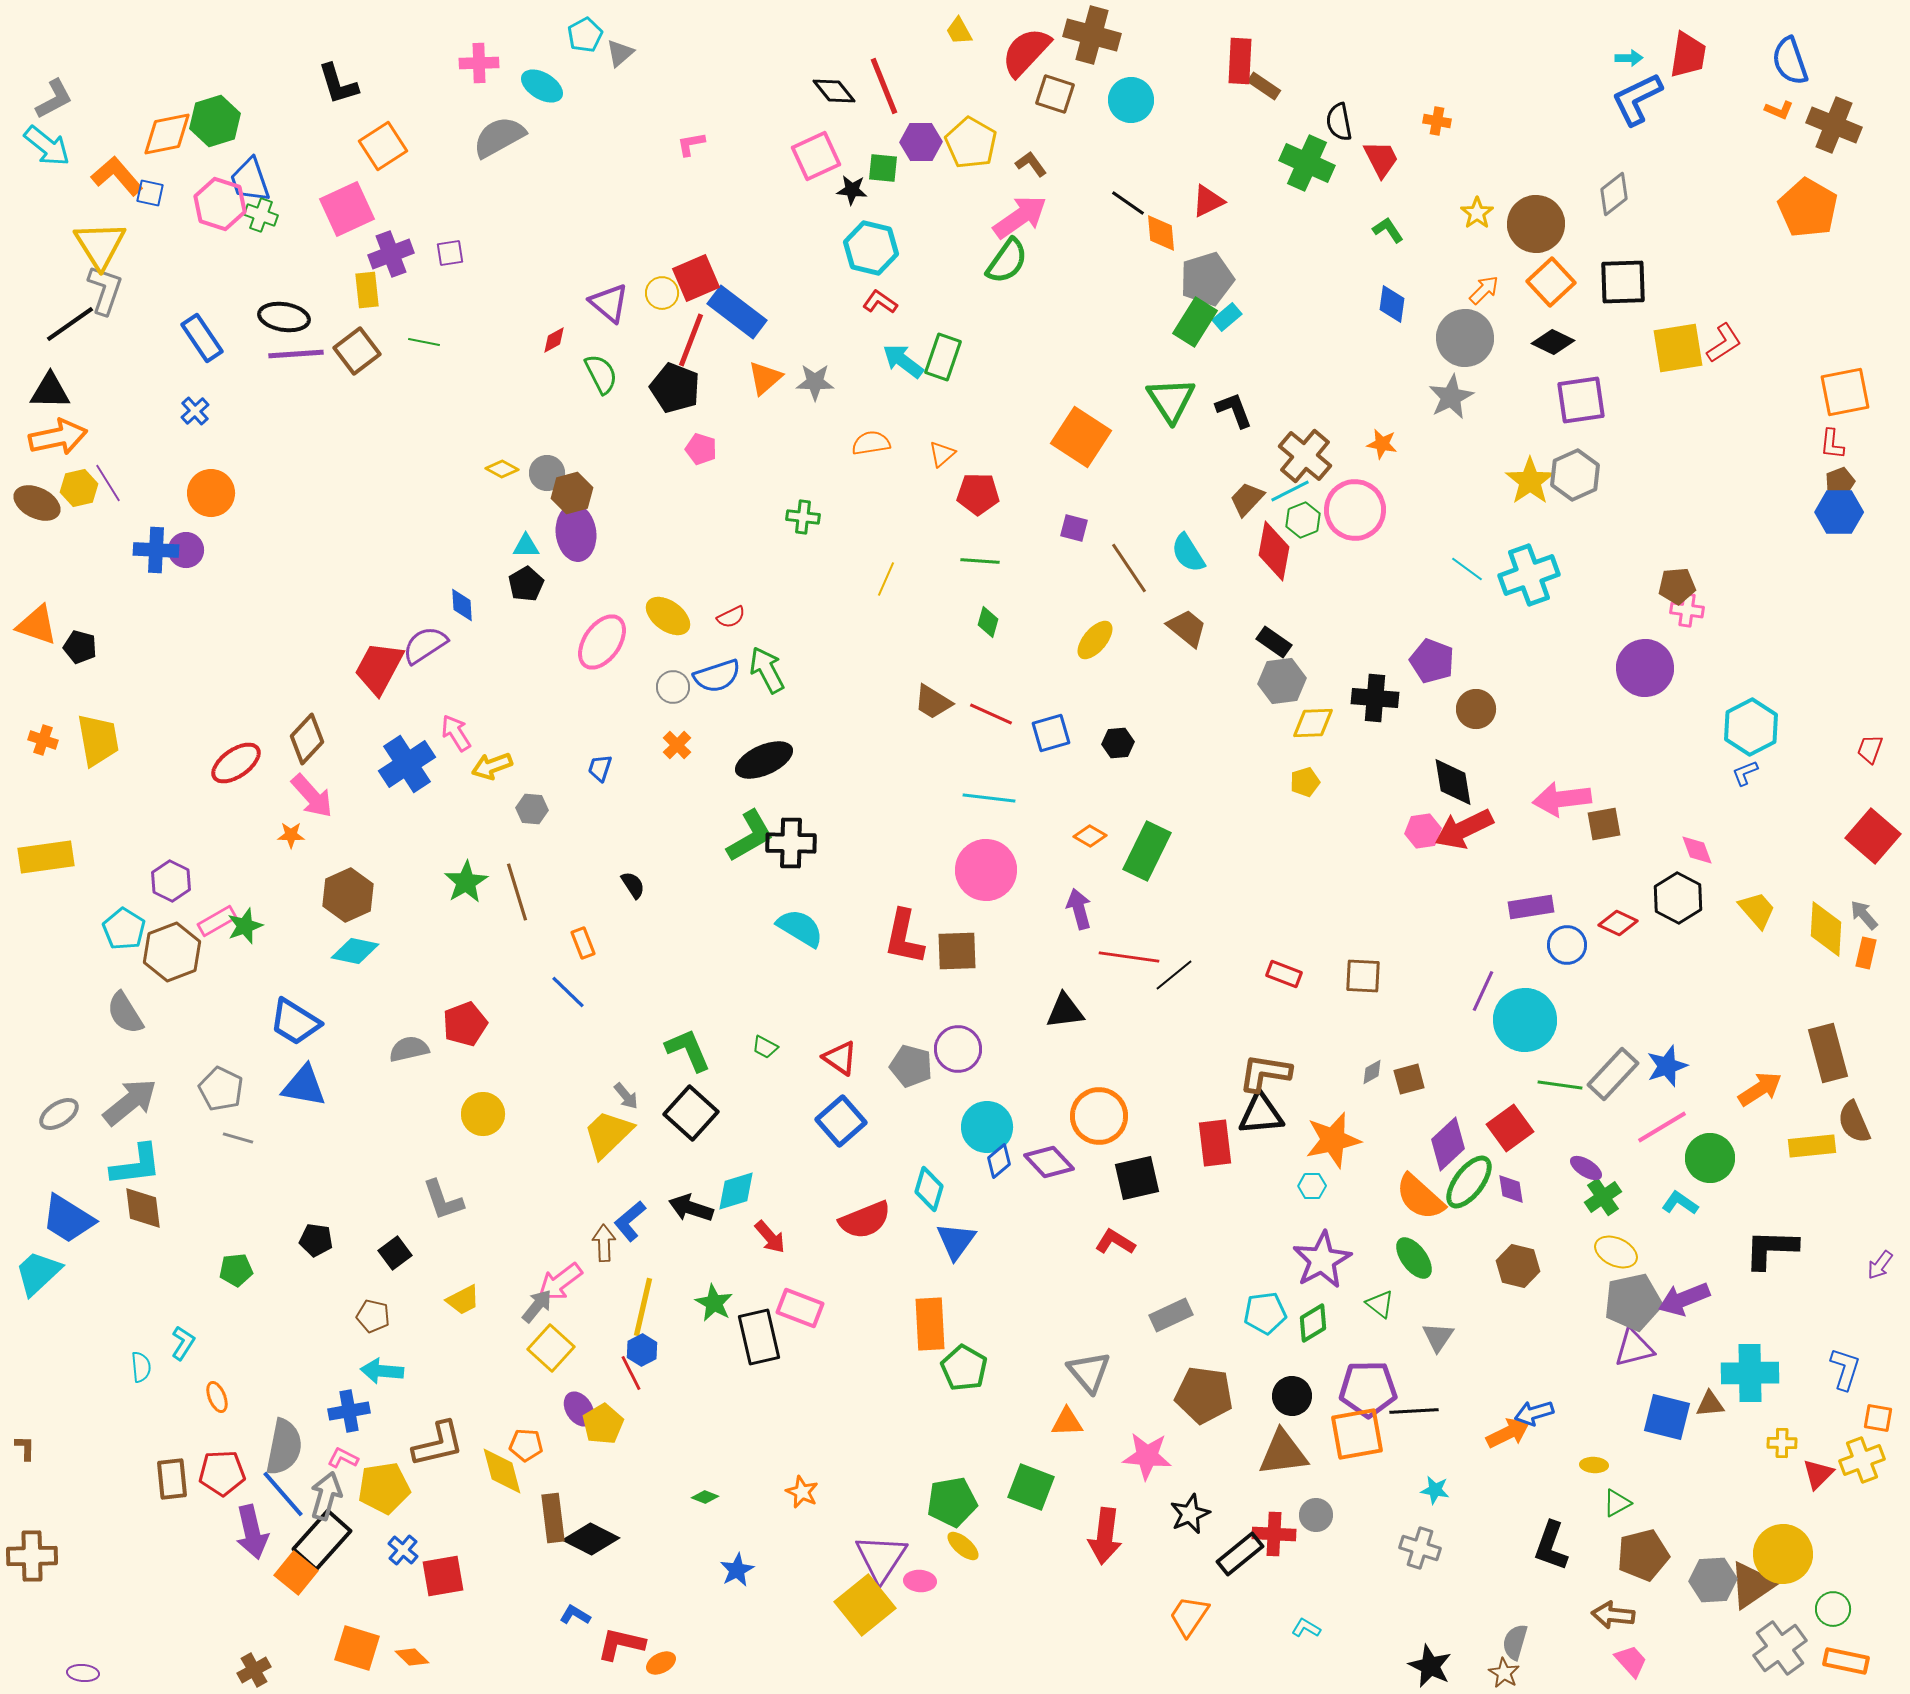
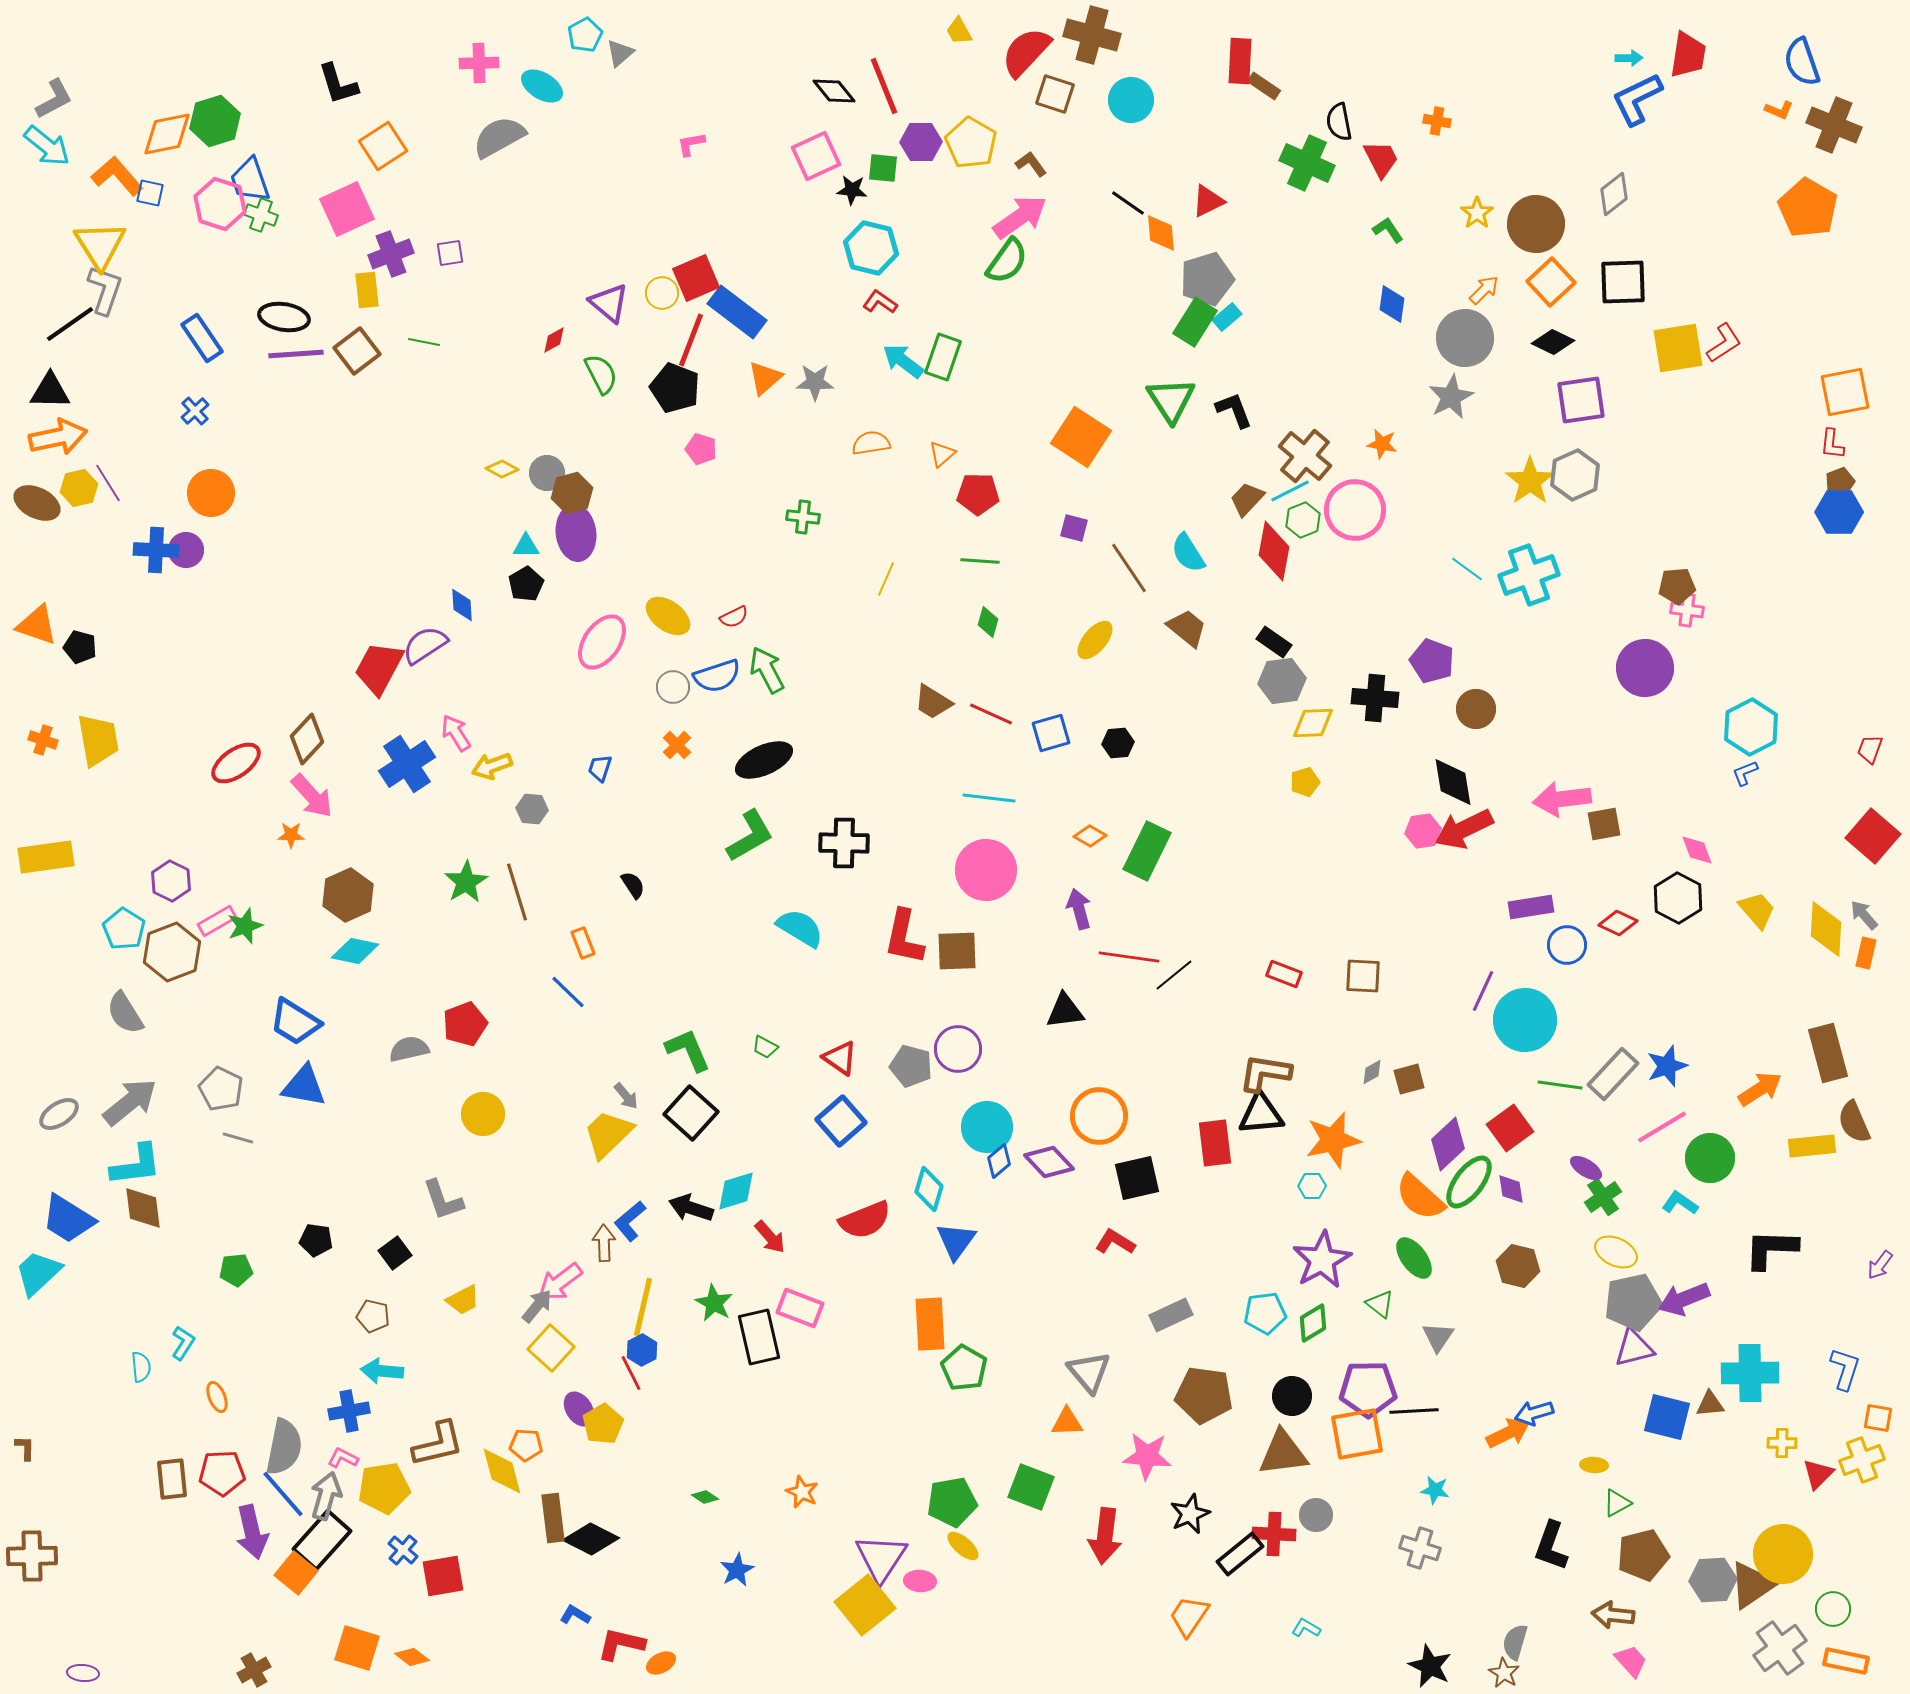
blue semicircle at (1790, 61): moved 12 px right, 1 px down
red semicircle at (731, 617): moved 3 px right
black cross at (791, 843): moved 53 px right
green diamond at (705, 1497): rotated 12 degrees clockwise
orange diamond at (412, 1657): rotated 8 degrees counterclockwise
